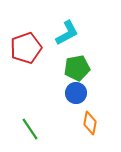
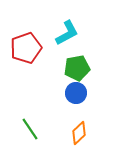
orange diamond: moved 11 px left, 10 px down; rotated 35 degrees clockwise
